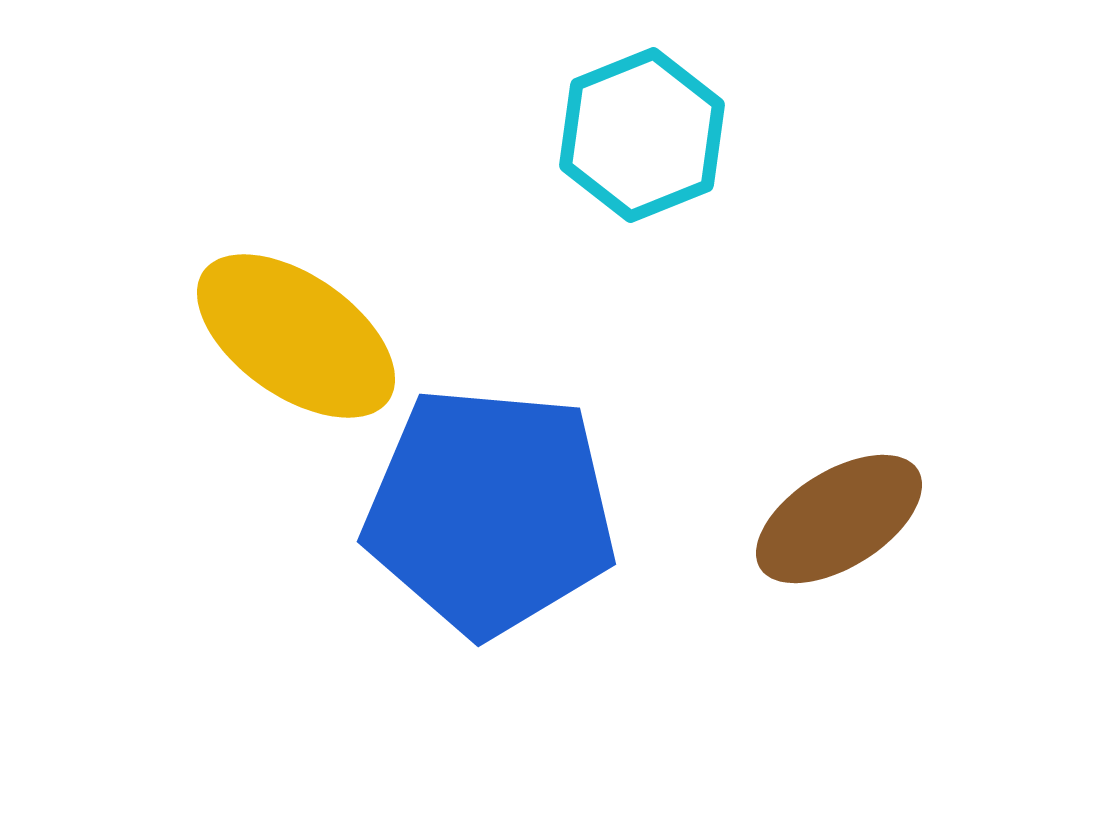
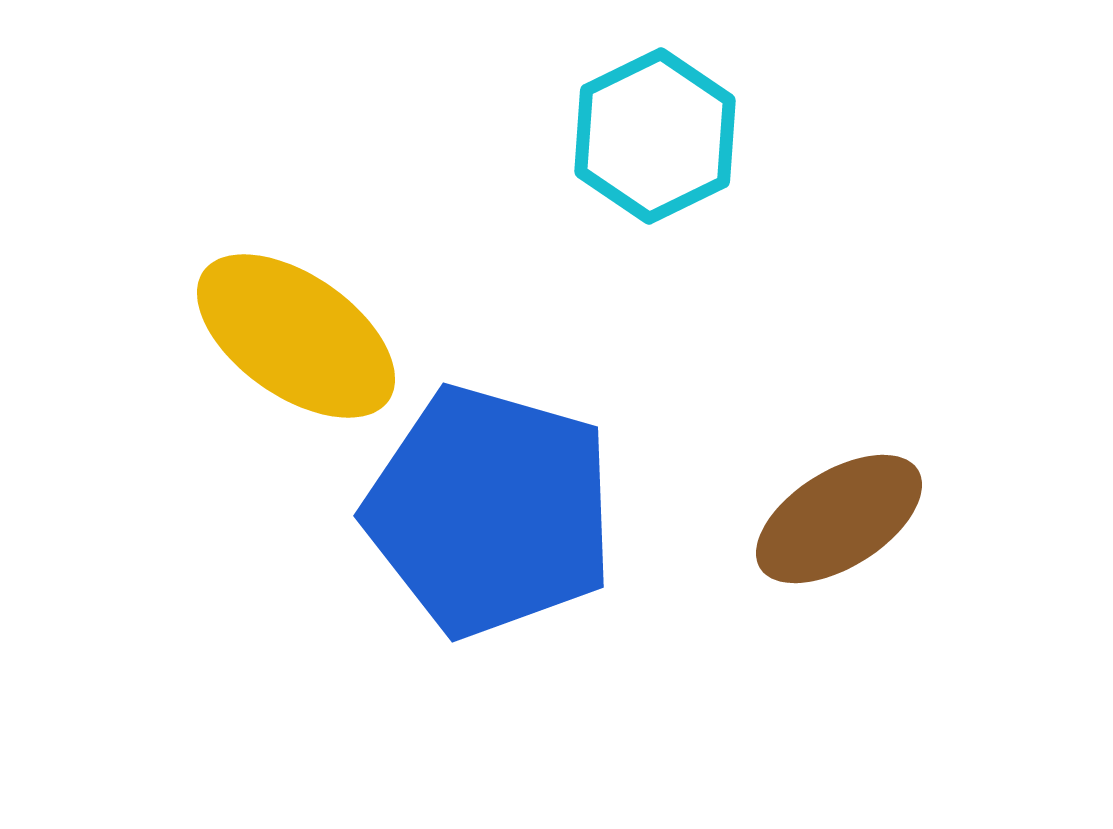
cyan hexagon: moved 13 px right, 1 px down; rotated 4 degrees counterclockwise
blue pentagon: rotated 11 degrees clockwise
